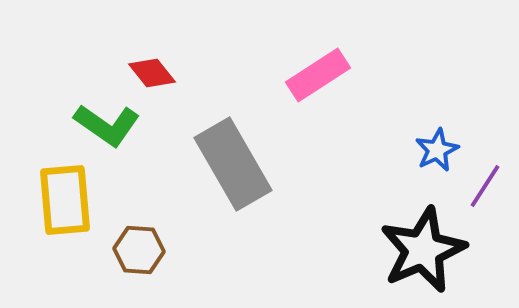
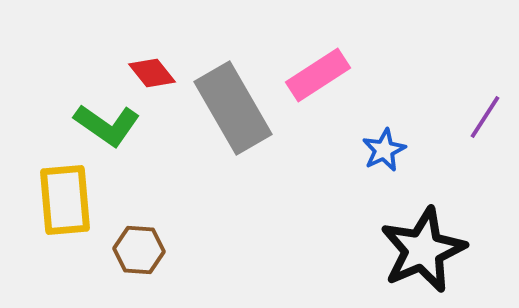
blue star: moved 53 px left
gray rectangle: moved 56 px up
purple line: moved 69 px up
